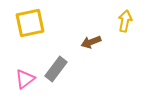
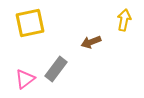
yellow arrow: moved 1 px left, 1 px up
